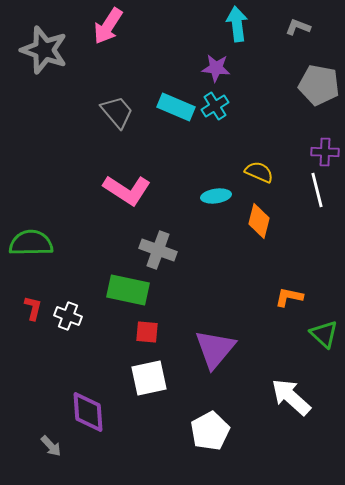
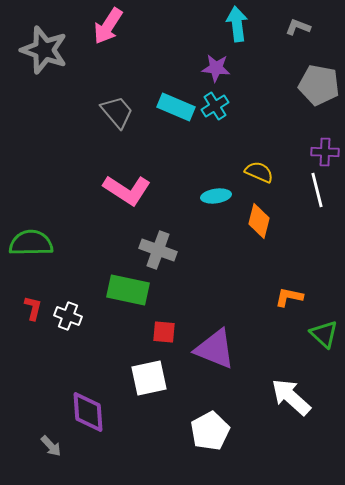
red square: moved 17 px right
purple triangle: rotated 48 degrees counterclockwise
